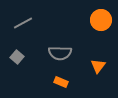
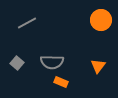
gray line: moved 4 px right
gray semicircle: moved 8 px left, 9 px down
gray square: moved 6 px down
